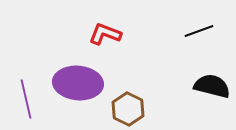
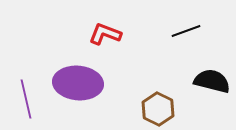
black line: moved 13 px left
black semicircle: moved 5 px up
brown hexagon: moved 30 px right
